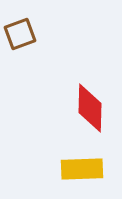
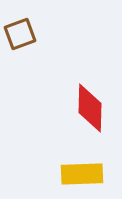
yellow rectangle: moved 5 px down
